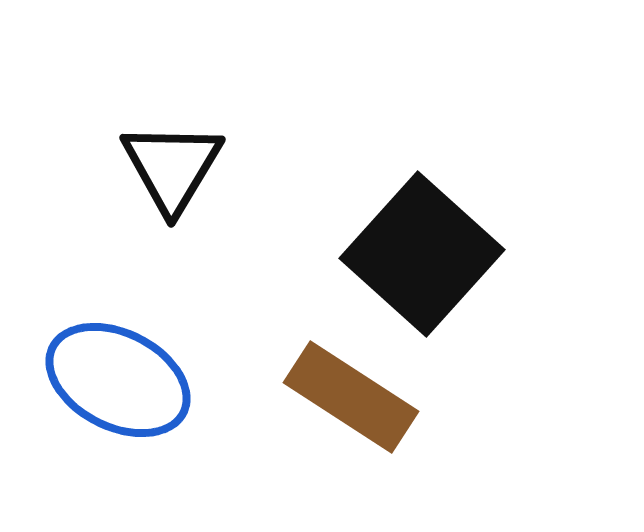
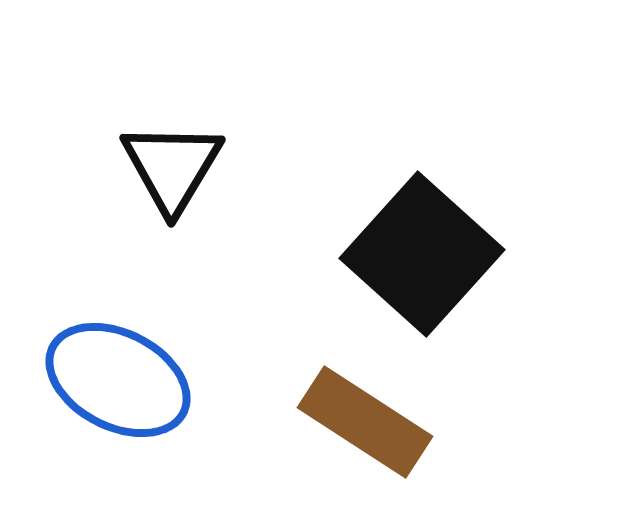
brown rectangle: moved 14 px right, 25 px down
